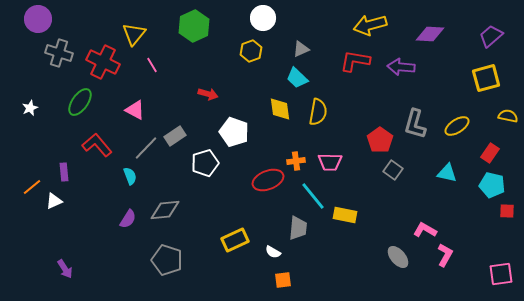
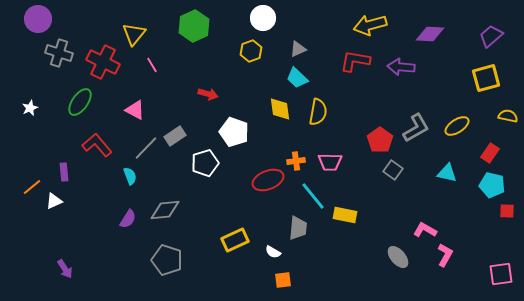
gray triangle at (301, 49): moved 3 px left
gray L-shape at (415, 124): moved 1 px right, 4 px down; rotated 136 degrees counterclockwise
